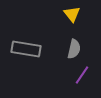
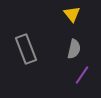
gray rectangle: rotated 60 degrees clockwise
